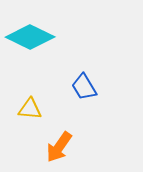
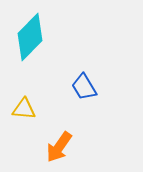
cyan diamond: rotated 72 degrees counterclockwise
yellow triangle: moved 6 px left
